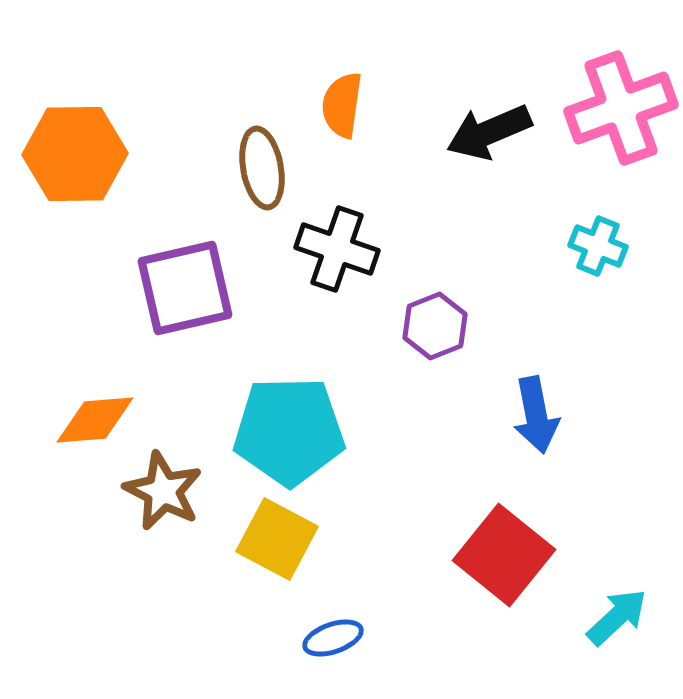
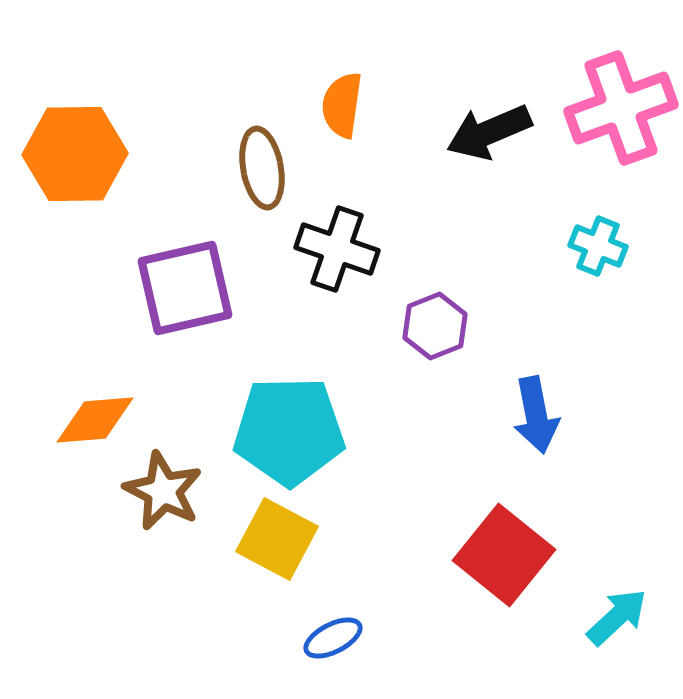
blue ellipse: rotated 8 degrees counterclockwise
